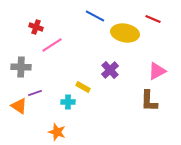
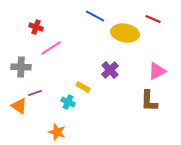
pink line: moved 1 px left, 3 px down
cyan cross: rotated 24 degrees clockwise
